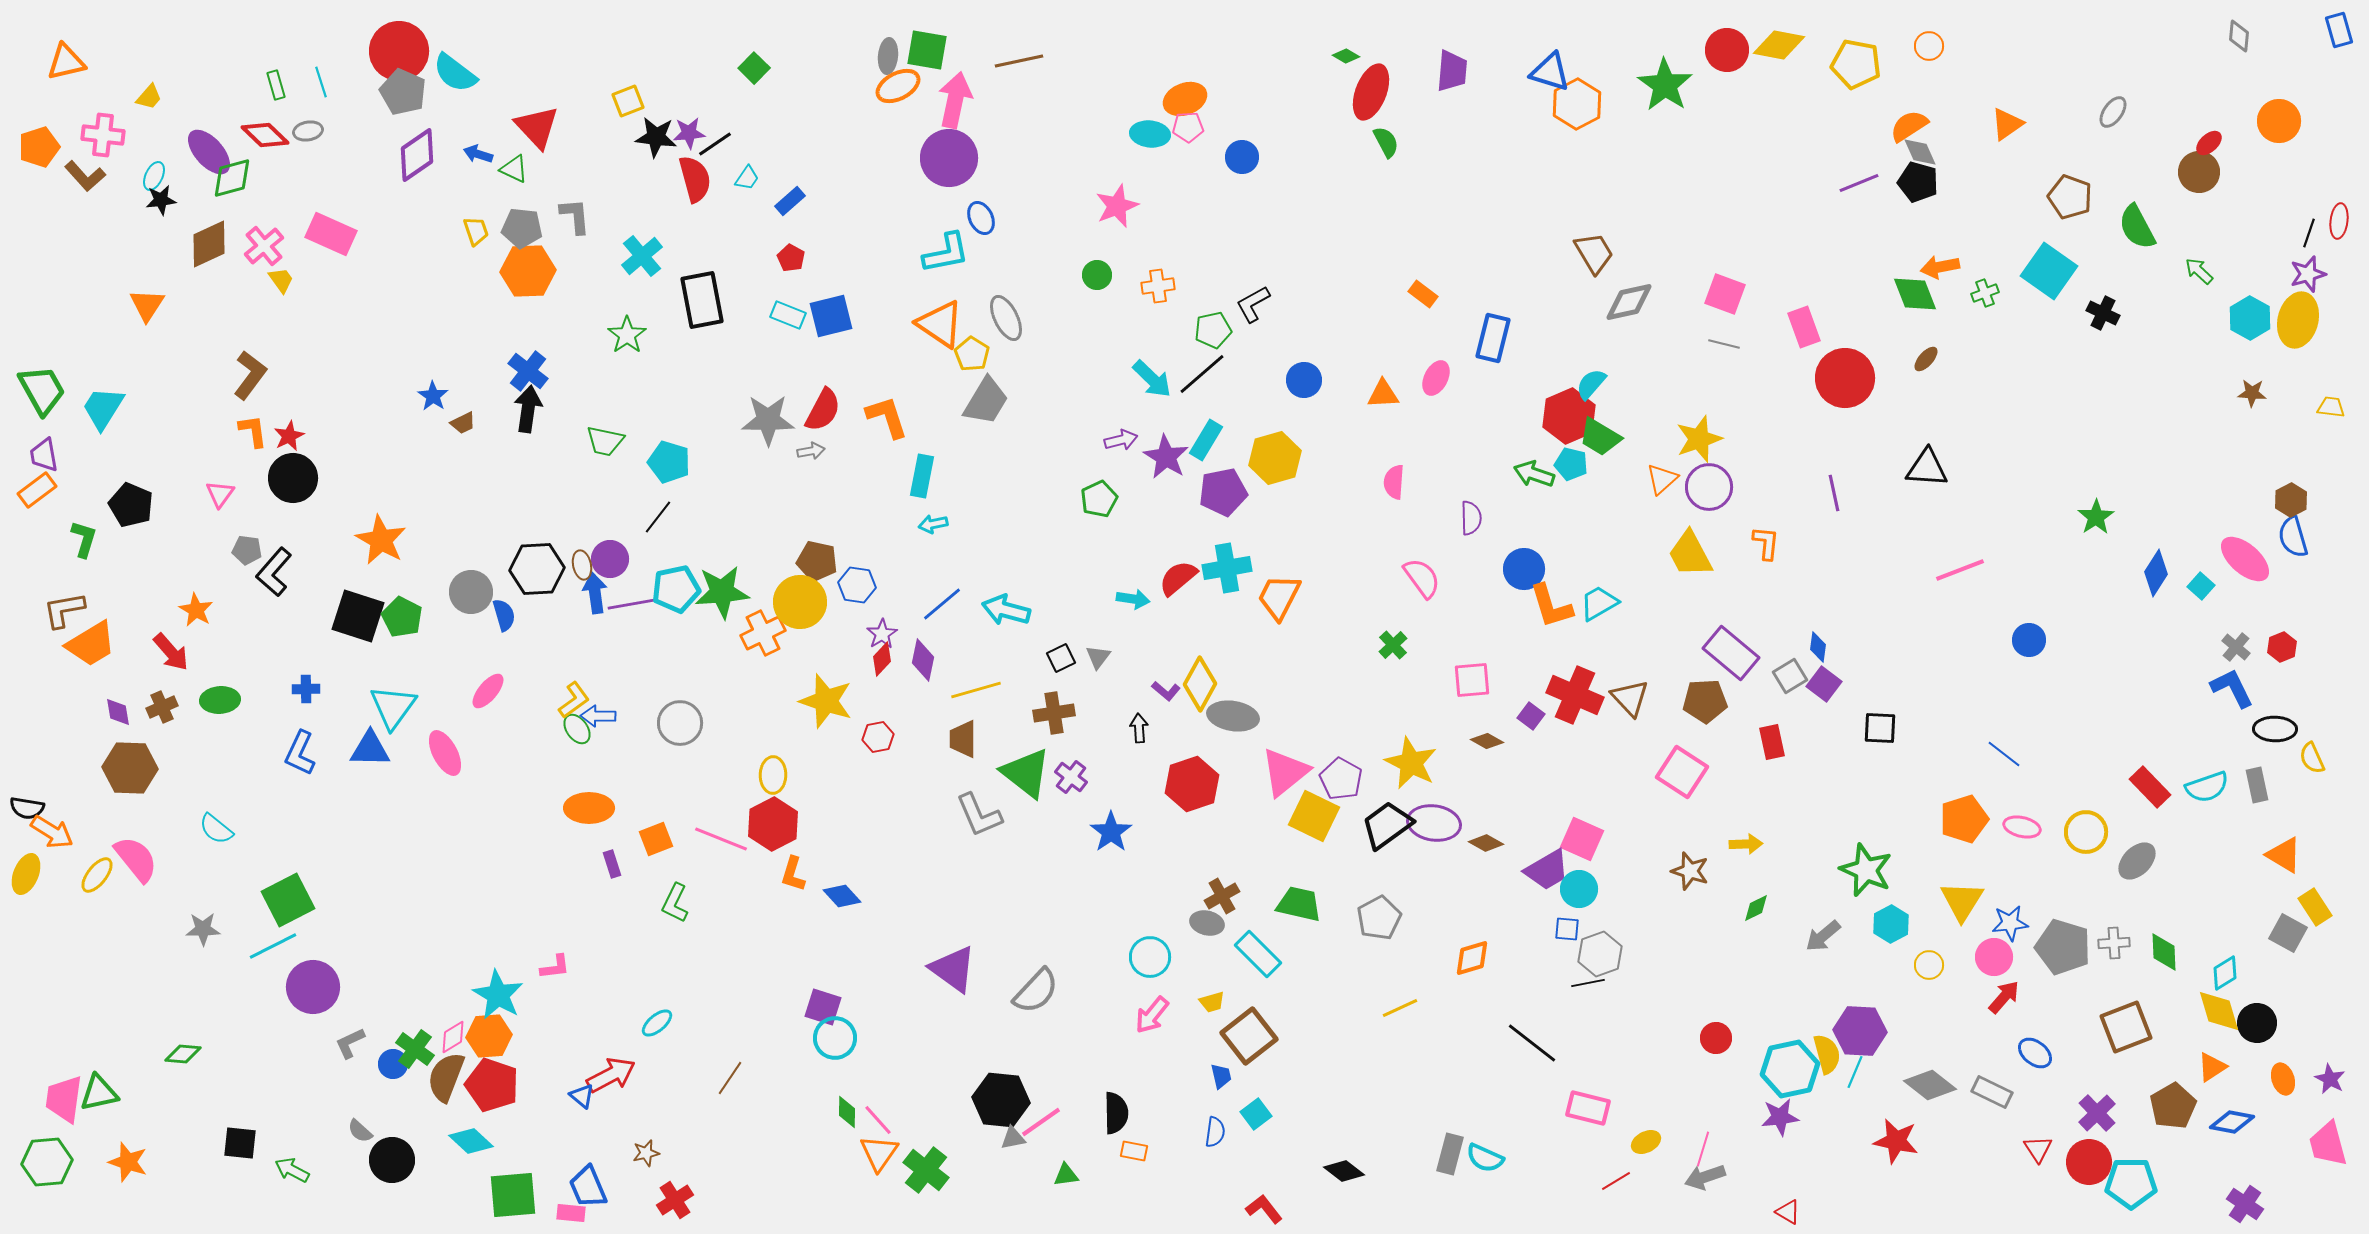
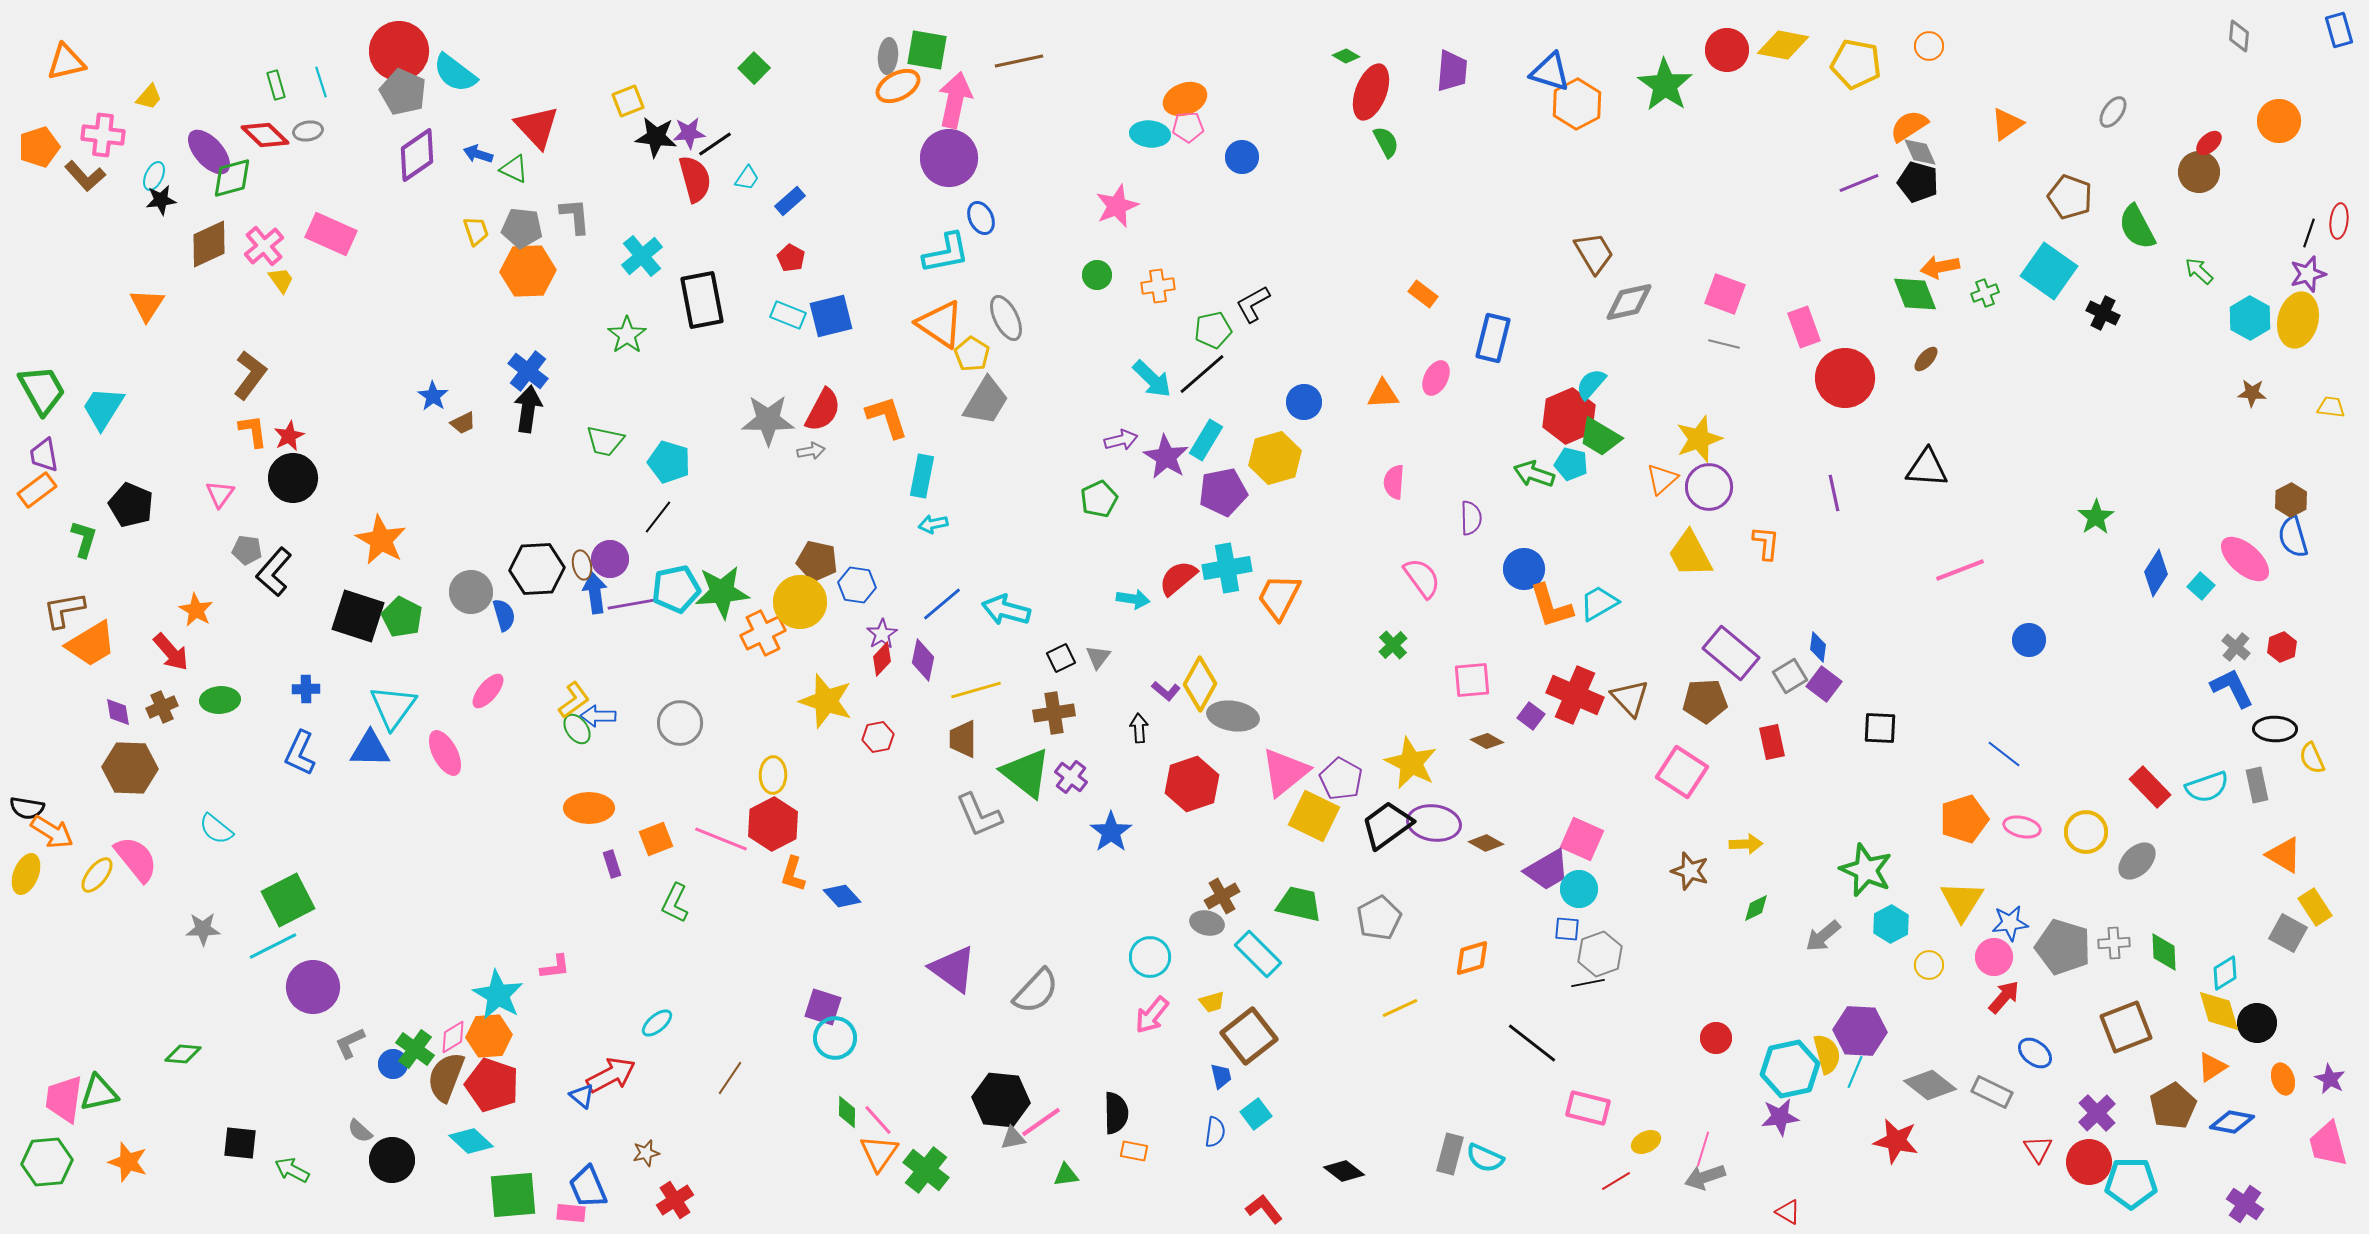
yellow diamond at (1779, 45): moved 4 px right
blue circle at (1304, 380): moved 22 px down
